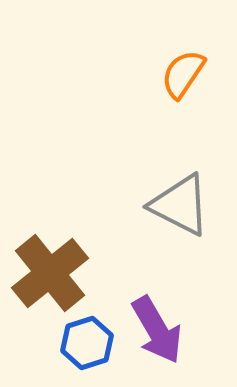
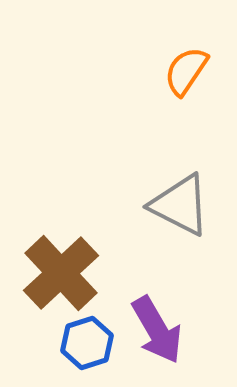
orange semicircle: moved 3 px right, 3 px up
brown cross: moved 11 px right; rotated 4 degrees counterclockwise
